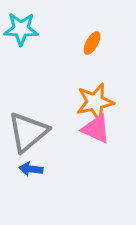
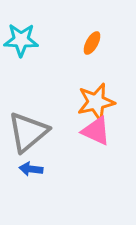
cyan star: moved 11 px down
orange star: moved 1 px right
pink triangle: moved 2 px down
